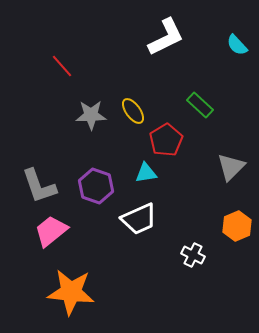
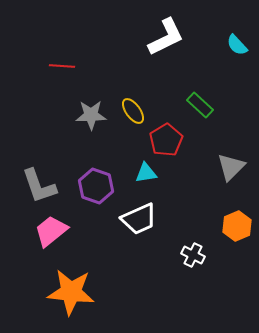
red line: rotated 45 degrees counterclockwise
